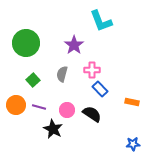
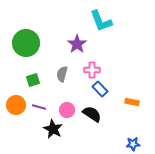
purple star: moved 3 px right, 1 px up
green square: rotated 24 degrees clockwise
